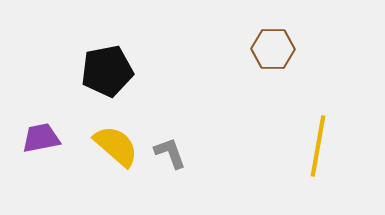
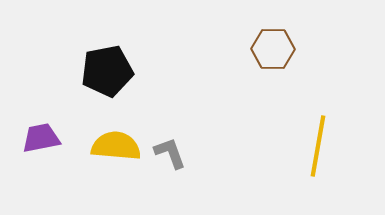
yellow semicircle: rotated 36 degrees counterclockwise
